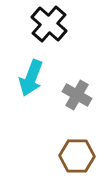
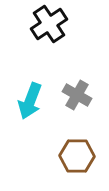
black cross: rotated 15 degrees clockwise
cyan arrow: moved 1 px left, 23 px down
